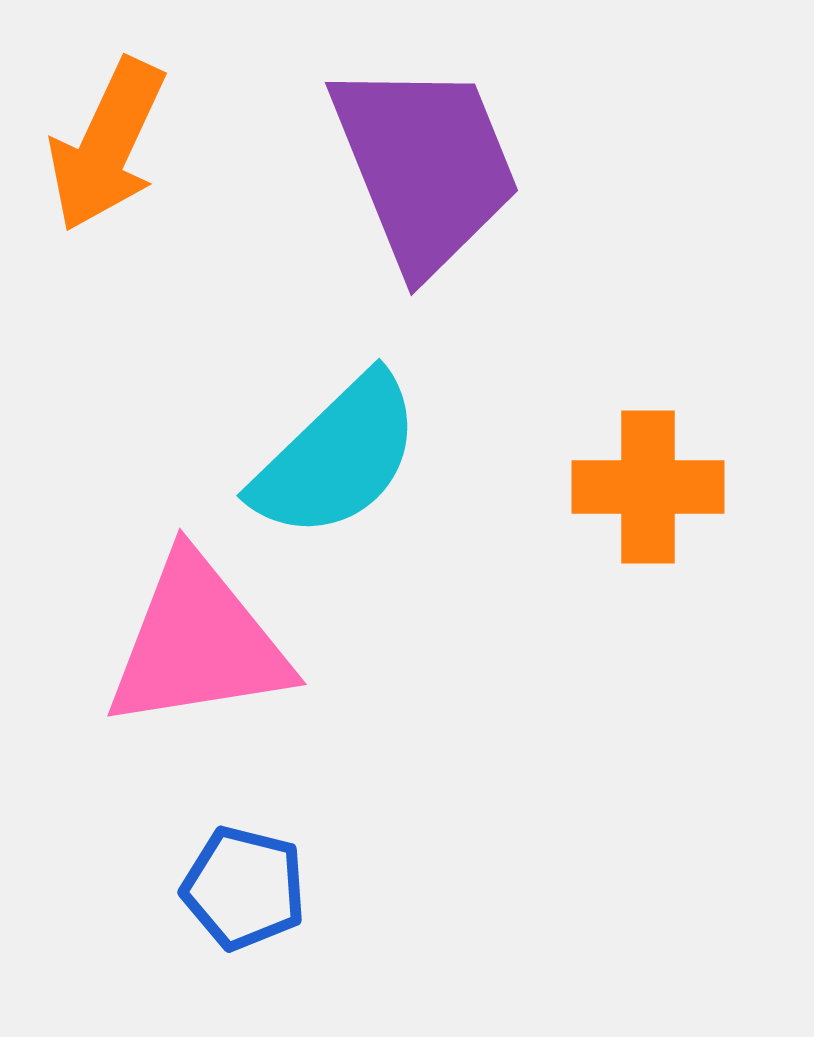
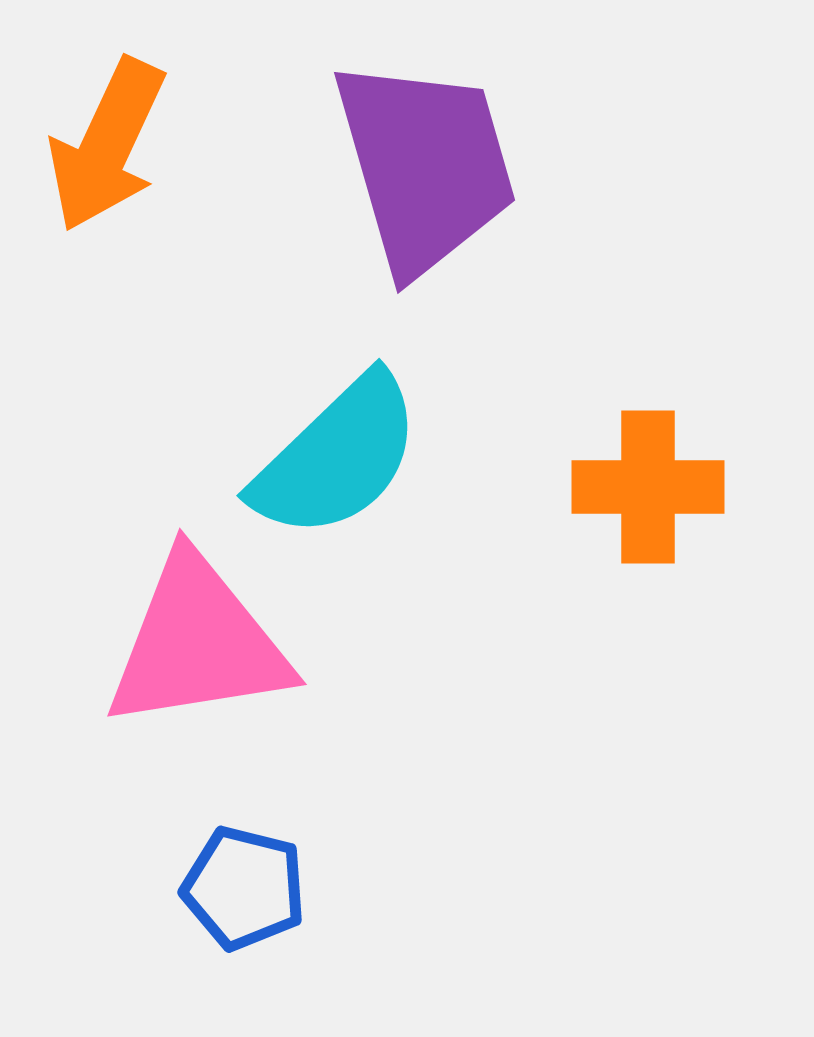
purple trapezoid: rotated 6 degrees clockwise
